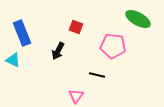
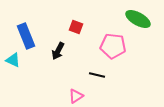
blue rectangle: moved 4 px right, 3 px down
pink triangle: rotated 21 degrees clockwise
